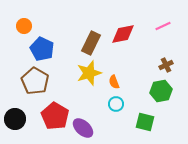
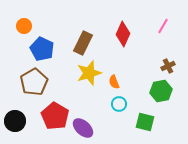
pink line: rotated 35 degrees counterclockwise
red diamond: rotated 55 degrees counterclockwise
brown rectangle: moved 8 px left
brown cross: moved 2 px right, 1 px down
brown pentagon: moved 1 px left, 1 px down; rotated 12 degrees clockwise
cyan circle: moved 3 px right
black circle: moved 2 px down
